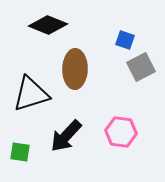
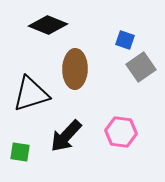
gray square: rotated 8 degrees counterclockwise
